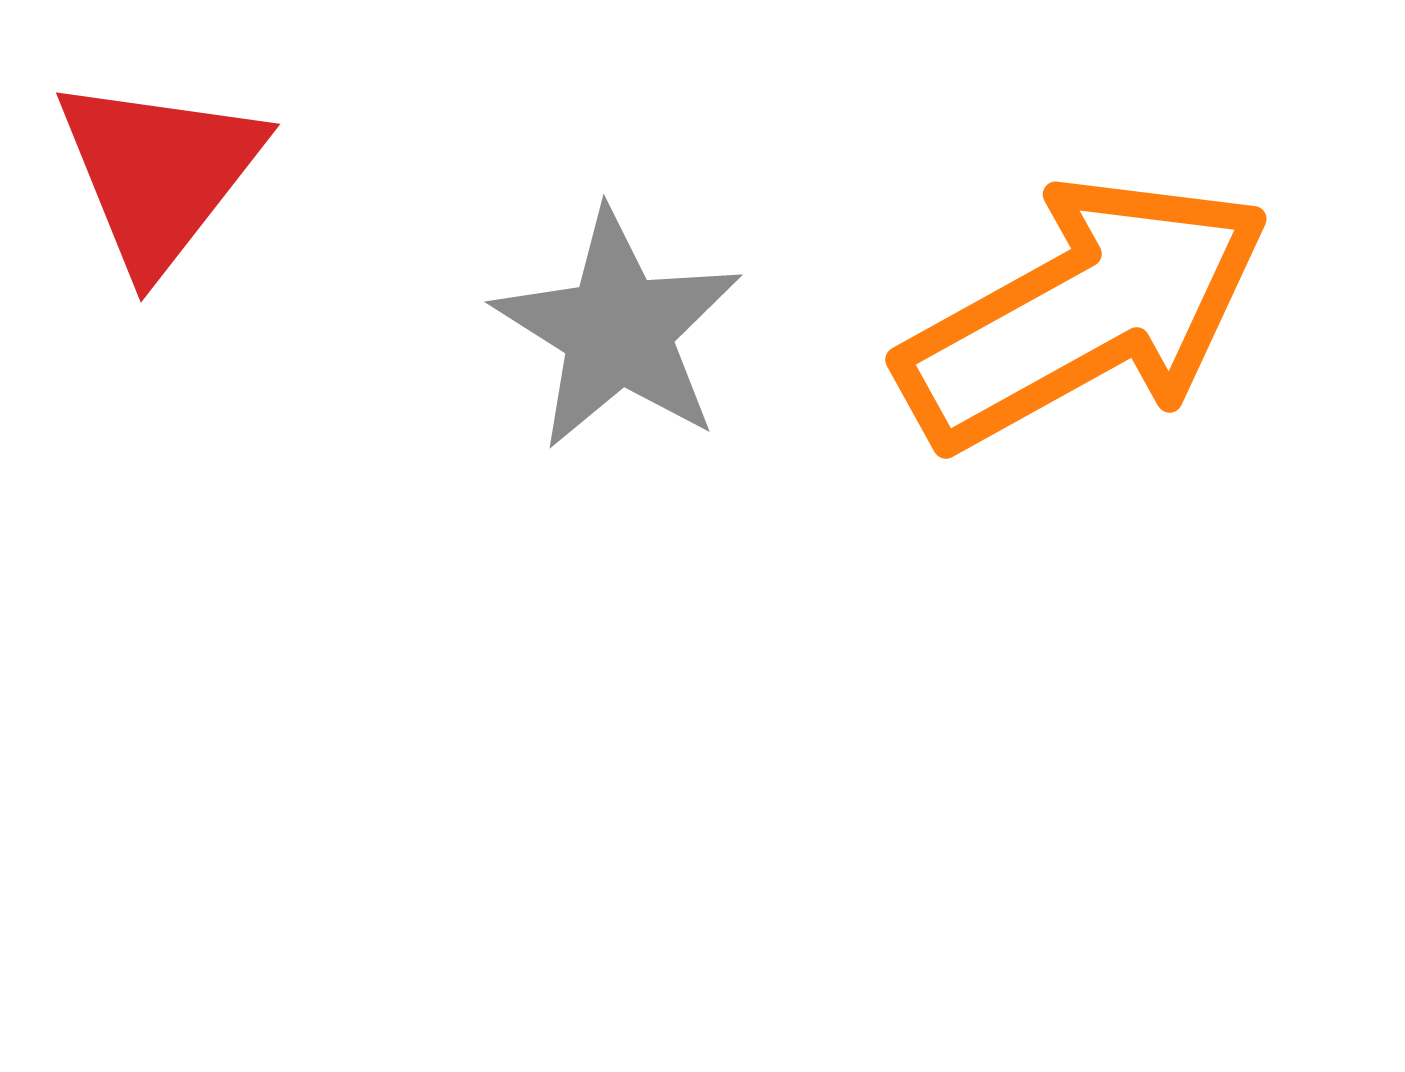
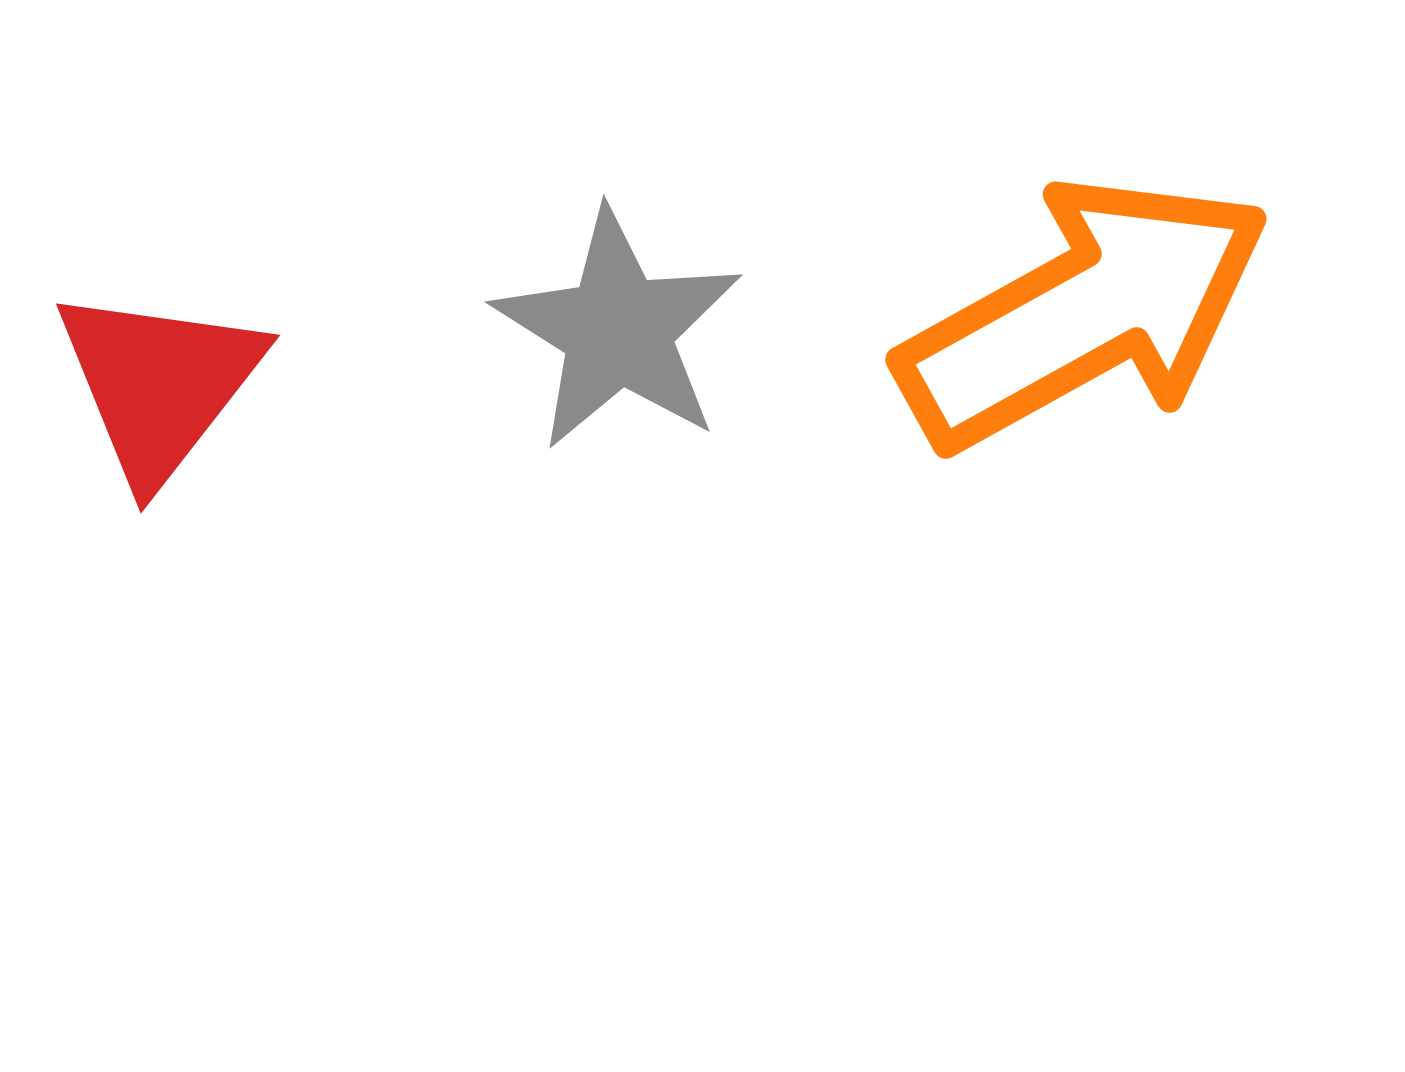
red triangle: moved 211 px down
